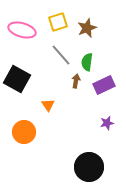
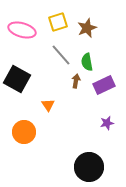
green semicircle: rotated 18 degrees counterclockwise
